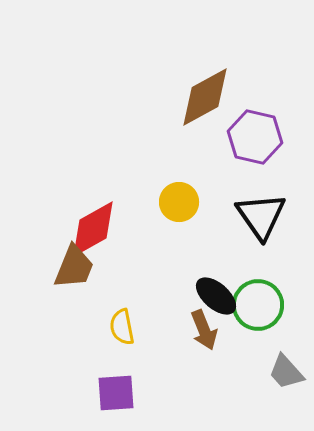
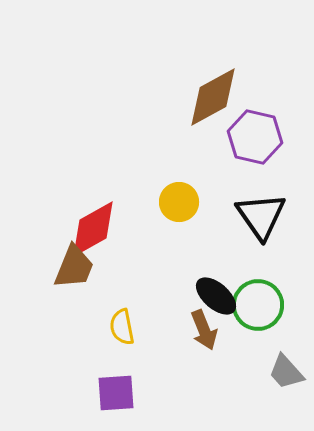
brown diamond: moved 8 px right
